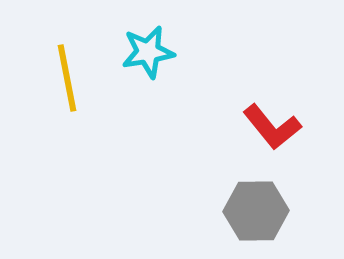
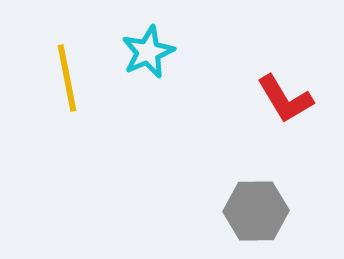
cyan star: rotated 14 degrees counterclockwise
red L-shape: moved 13 px right, 28 px up; rotated 8 degrees clockwise
